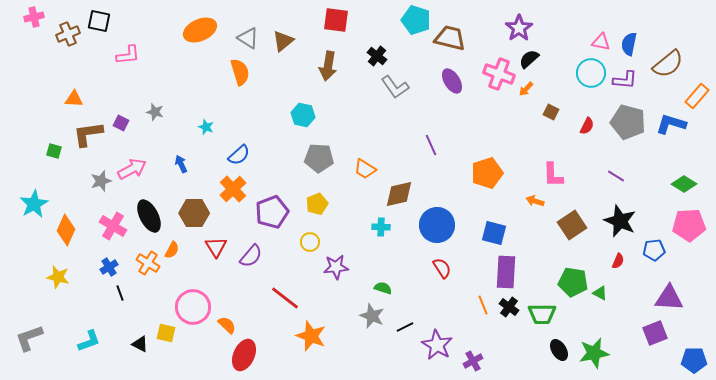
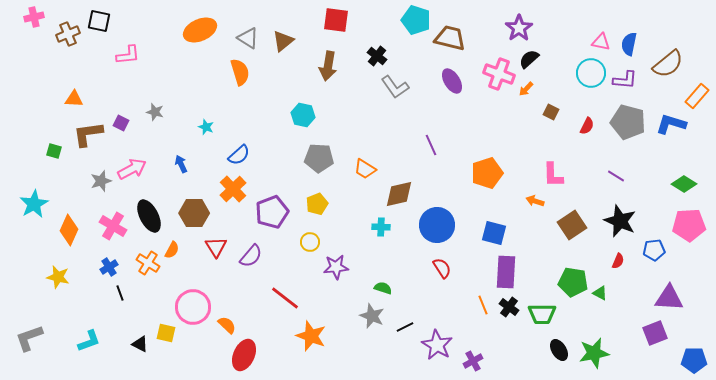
orange diamond at (66, 230): moved 3 px right
